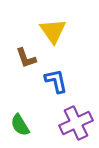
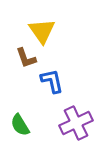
yellow triangle: moved 11 px left
blue L-shape: moved 4 px left
